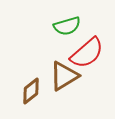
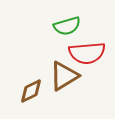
red semicircle: rotated 36 degrees clockwise
brown diamond: rotated 12 degrees clockwise
